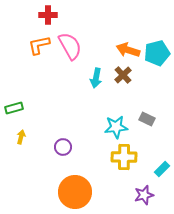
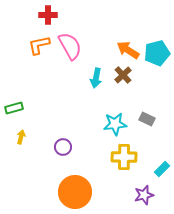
orange arrow: rotated 15 degrees clockwise
cyan star: moved 1 px left, 3 px up
